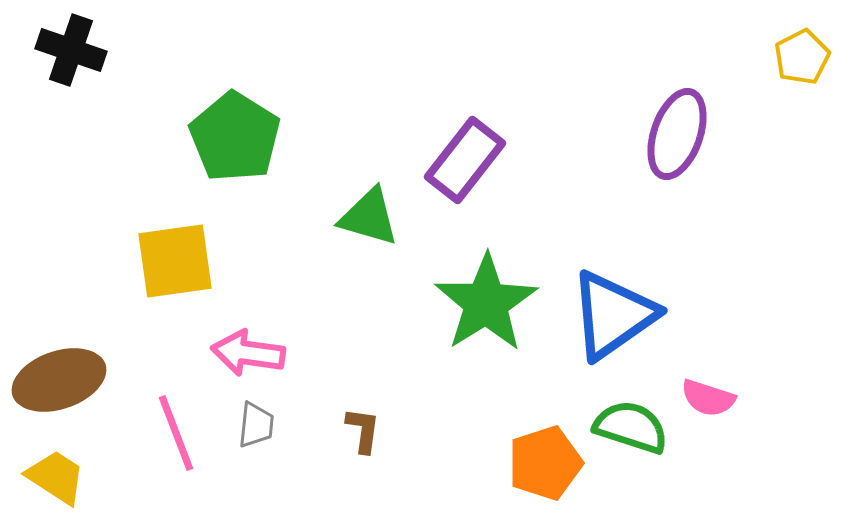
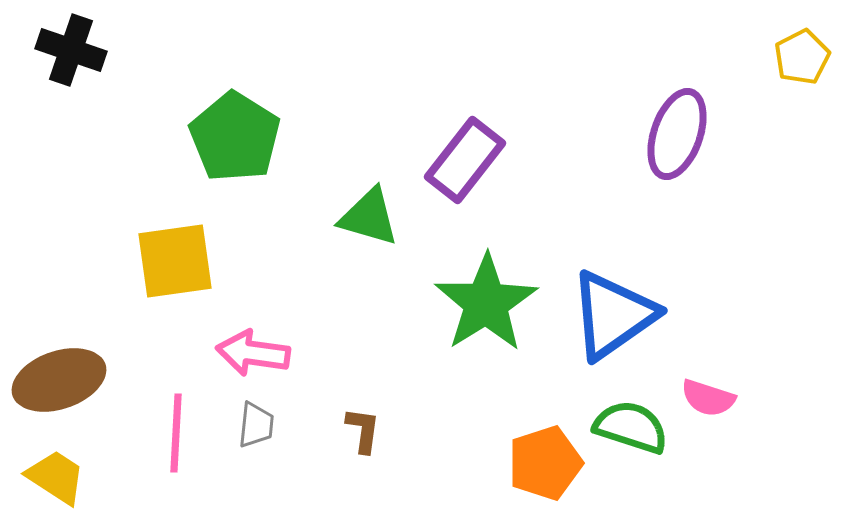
pink arrow: moved 5 px right
pink line: rotated 24 degrees clockwise
